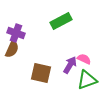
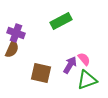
pink semicircle: rotated 24 degrees clockwise
